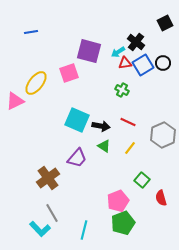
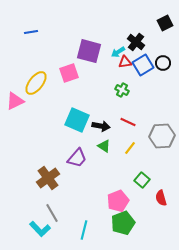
red triangle: moved 1 px up
gray hexagon: moved 1 px left, 1 px down; rotated 20 degrees clockwise
